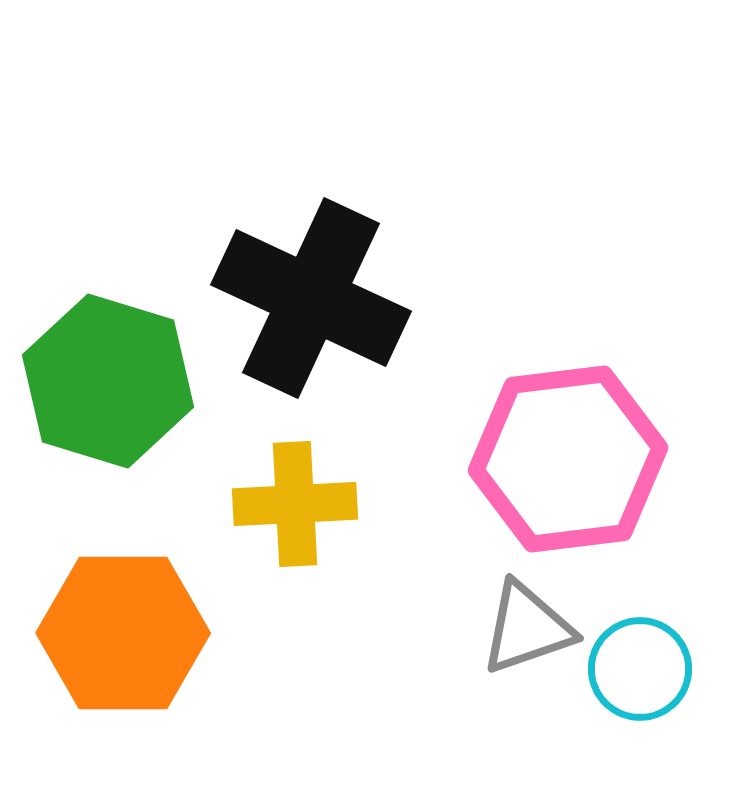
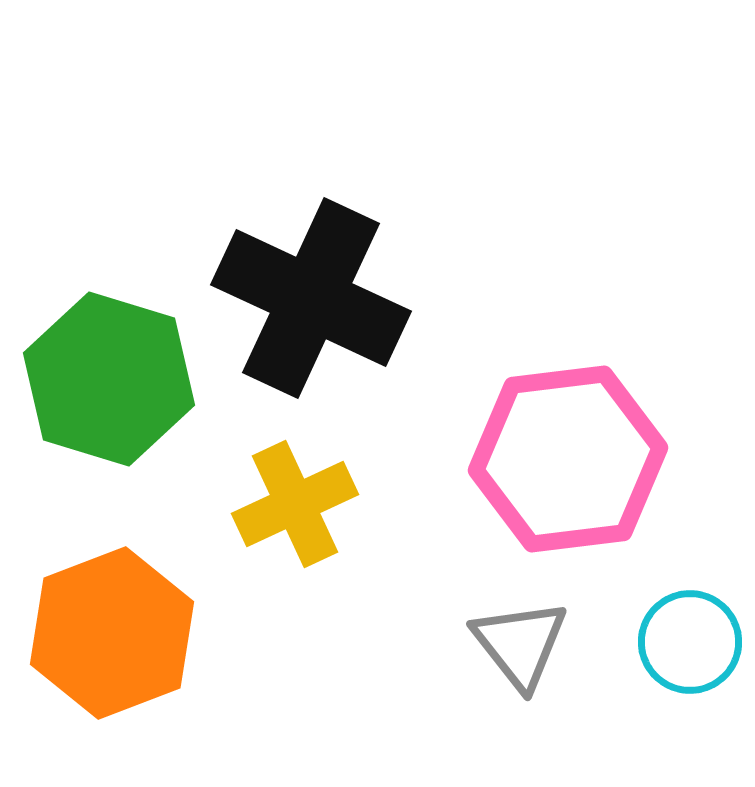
green hexagon: moved 1 px right, 2 px up
yellow cross: rotated 22 degrees counterclockwise
gray triangle: moved 7 px left, 16 px down; rotated 49 degrees counterclockwise
orange hexagon: moved 11 px left; rotated 21 degrees counterclockwise
cyan circle: moved 50 px right, 27 px up
